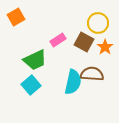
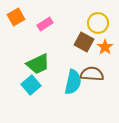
pink rectangle: moved 13 px left, 16 px up
green trapezoid: moved 3 px right, 4 px down
